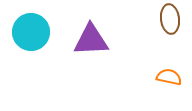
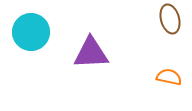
brown ellipse: rotated 8 degrees counterclockwise
purple triangle: moved 13 px down
